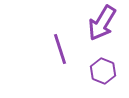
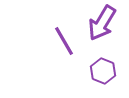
purple line: moved 4 px right, 8 px up; rotated 12 degrees counterclockwise
